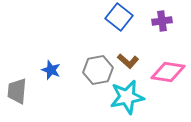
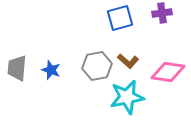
blue square: moved 1 px right, 1 px down; rotated 36 degrees clockwise
purple cross: moved 8 px up
gray hexagon: moved 1 px left, 4 px up
gray trapezoid: moved 23 px up
